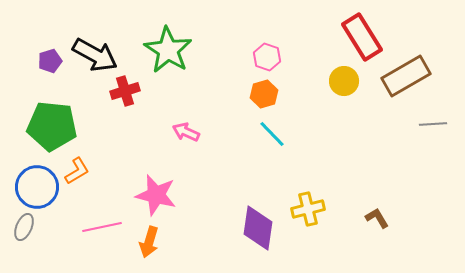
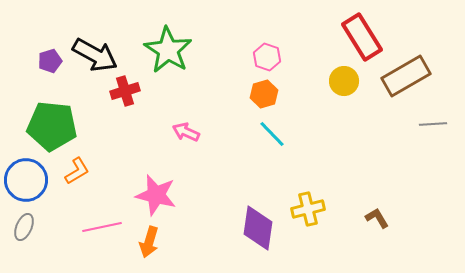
blue circle: moved 11 px left, 7 px up
